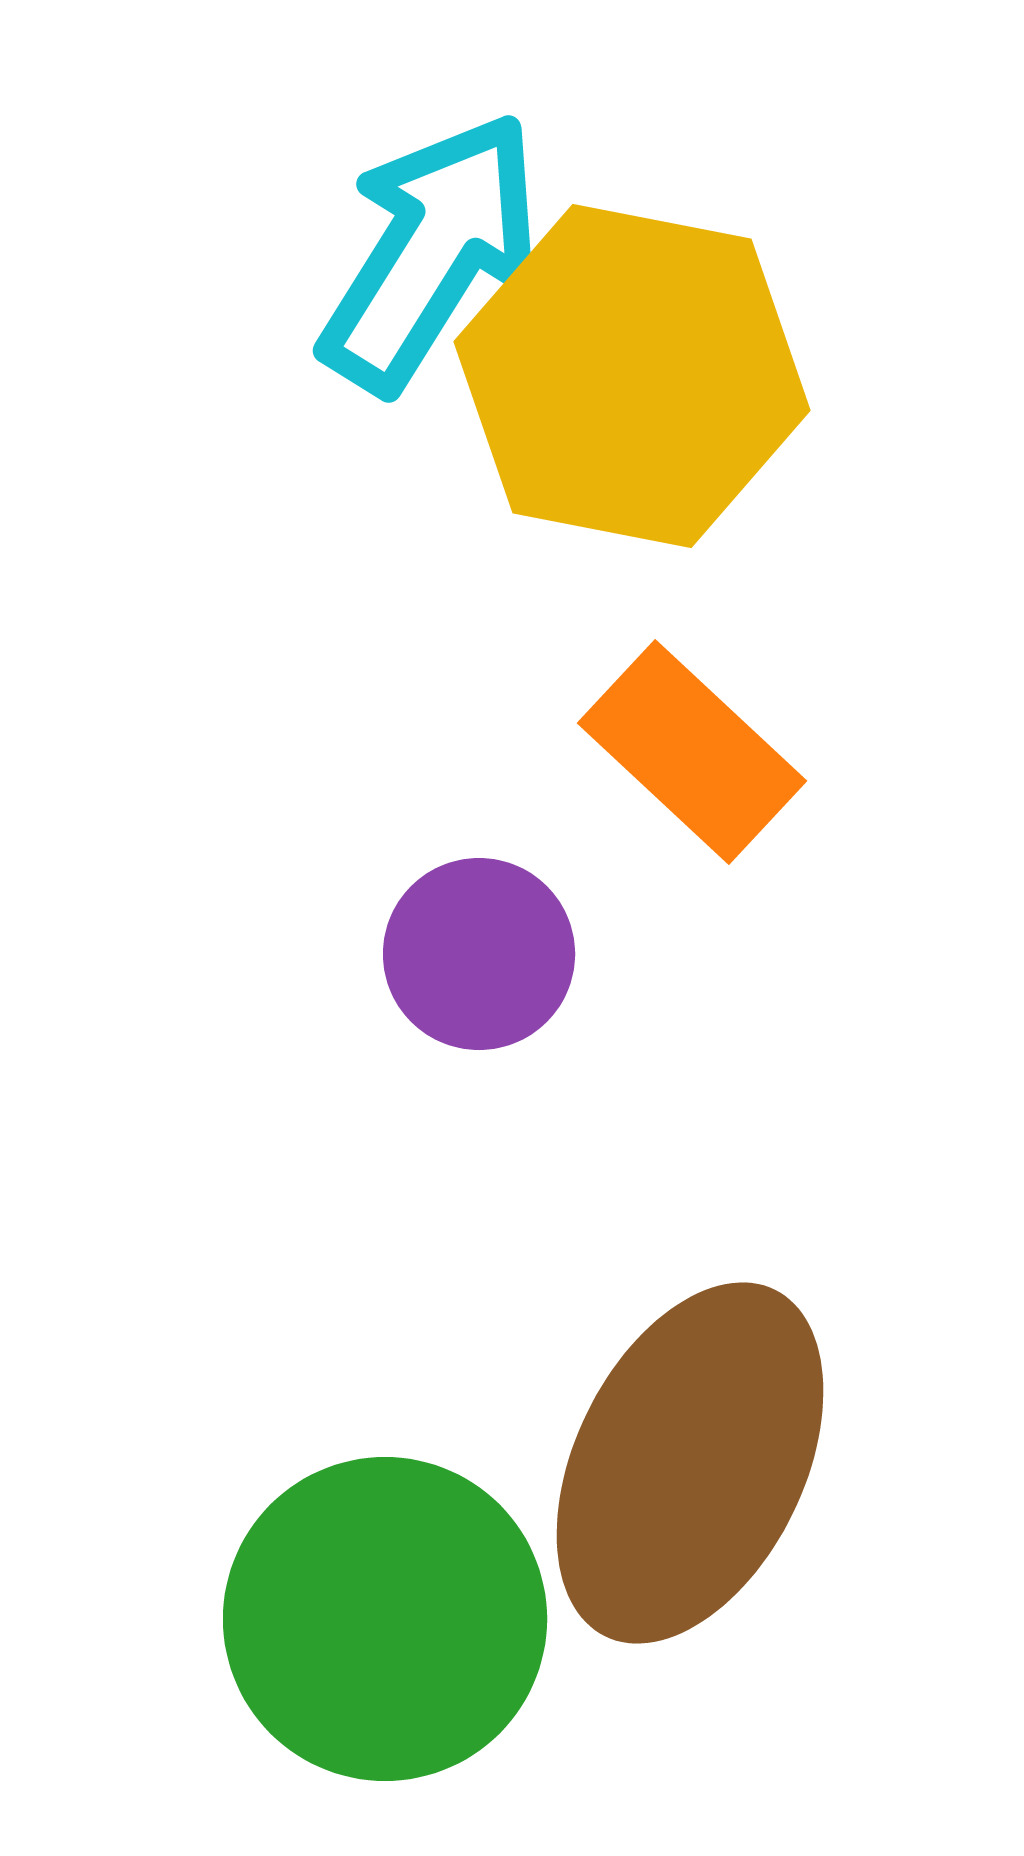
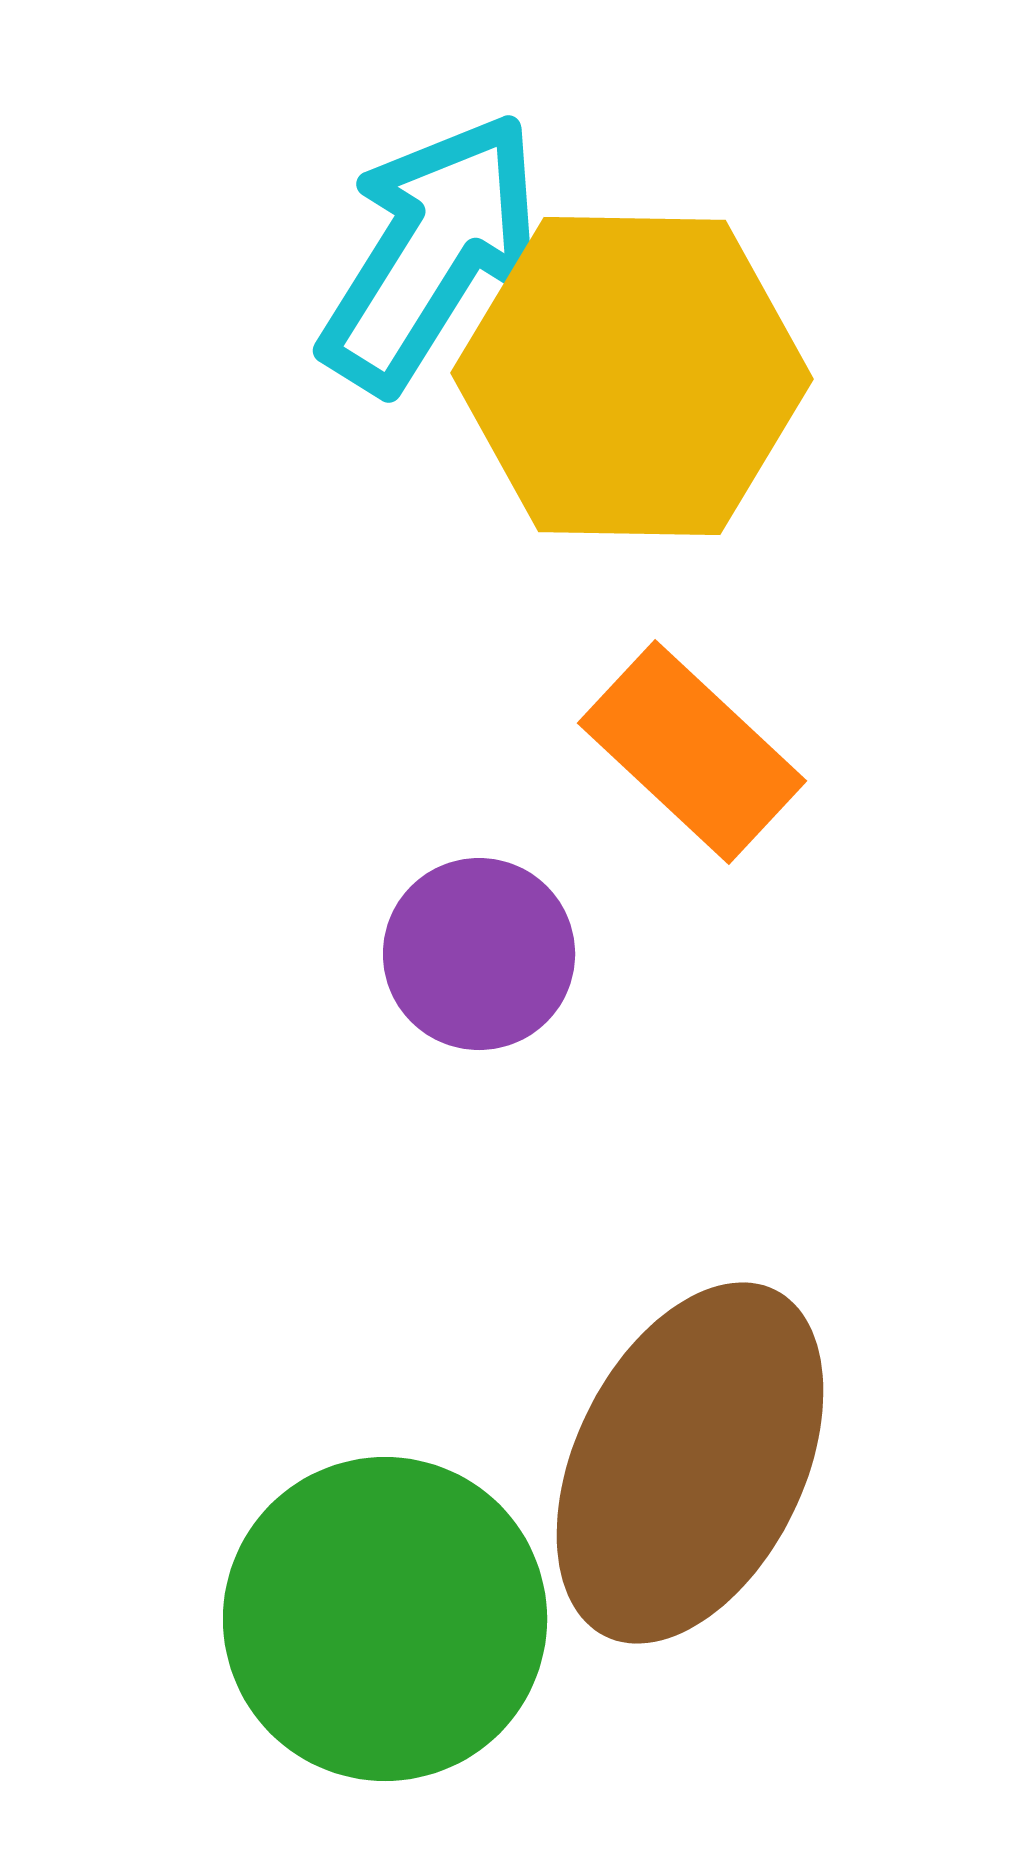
yellow hexagon: rotated 10 degrees counterclockwise
